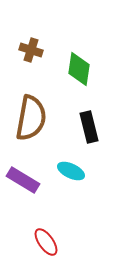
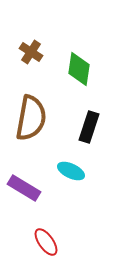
brown cross: moved 2 px down; rotated 15 degrees clockwise
black rectangle: rotated 32 degrees clockwise
purple rectangle: moved 1 px right, 8 px down
